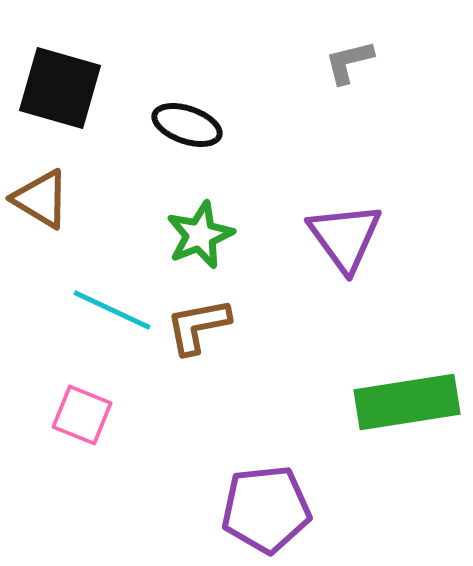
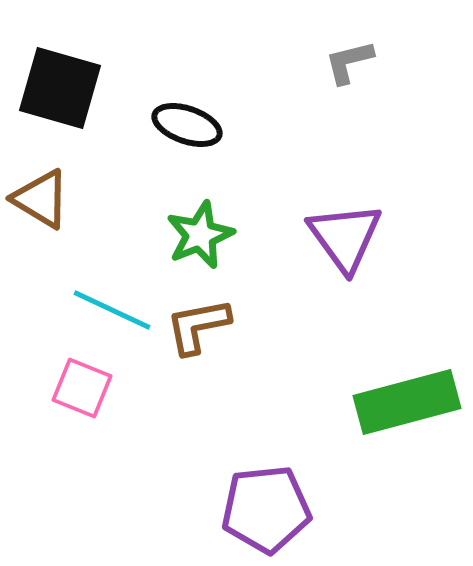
green rectangle: rotated 6 degrees counterclockwise
pink square: moved 27 px up
